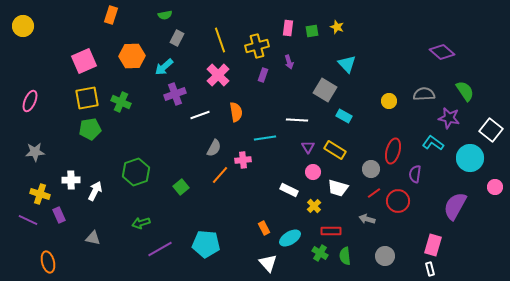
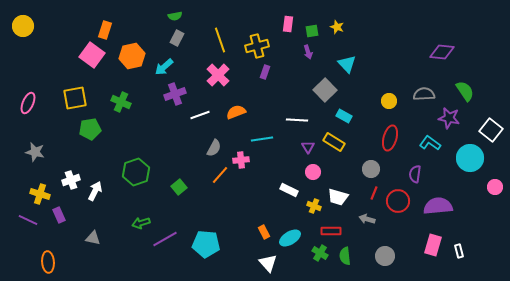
orange rectangle at (111, 15): moved 6 px left, 15 px down
green semicircle at (165, 15): moved 10 px right, 1 px down
pink rectangle at (288, 28): moved 4 px up
purple diamond at (442, 52): rotated 35 degrees counterclockwise
orange hexagon at (132, 56): rotated 10 degrees counterclockwise
pink square at (84, 61): moved 8 px right, 6 px up; rotated 30 degrees counterclockwise
purple arrow at (289, 62): moved 19 px right, 10 px up
purple rectangle at (263, 75): moved 2 px right, 3 px up
gray square at (325, 90): rotated 15 degrees clockwise
yellow square at (87, 98): moved 12 px left
pink ellipse at (30, 101): moved 2 px left, 2 px down
orange semicircle at (236, 112): rotated 102 degrees counterclockwise
cyan line at (265, 138): moved 3 px left, 1 px down
cyan L-shape at (433, 143): moved 3 px left
yellow rectangle at (335, 150): moved 1 px left, 8 px up
red ellipse at (393, 151): moved 3 px left, 13 px up
gray star at (35, 152): rotated 18 degrees clockwise
pink cross at (243, 160): moved 2 px left
white cross at (71, 180): rotated 18 degrees counterclockwise
green square at (181, 187): moved 2 px left
white trapezoid at (338, 188): moved 9 px down
red line at (374, 193): rotated 32 degrees counterclockwise
yellow cross at (314, 206): rotated 24 degrees counterclockwise
purple semicircle at (455, 206): moved 17 px left; rotated 56 degrees clockwise
orange rectangle at (264, 228): moved 4 px down
purple line at (160, 249): moved 5 px right, 10 px up
orange ellipse at (48, 262): rotated 10 degrees clockwise
white rectangle at (430, 269): moved 29 px right, 18 px up
